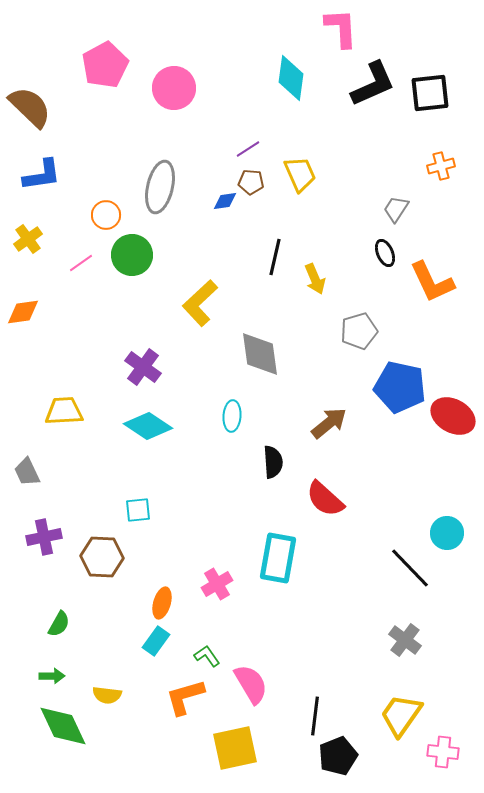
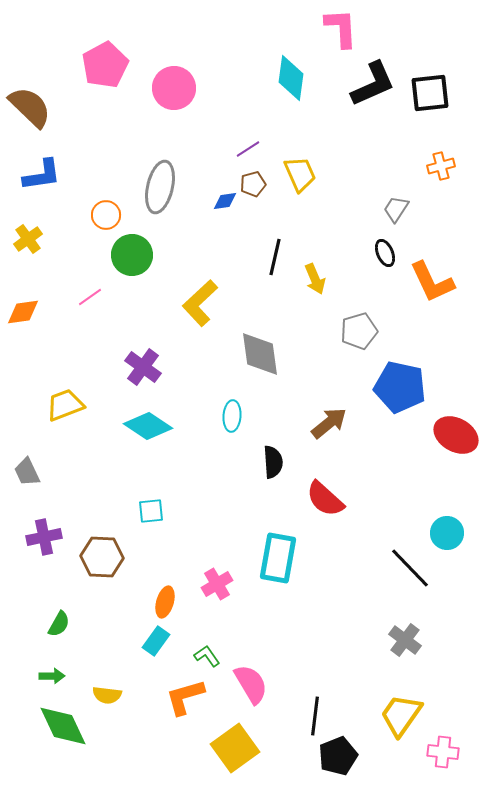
brown pentagon at (251, 182): moved 2 px right, 2 px down; rotated 20 degrees counterclockwise
pink line at (81, 263): moved 9 px right, 34 px down
yellow trapezoid at (64, 411): moved 1 px right, 6 px up; rotated 18 degrees counterclockwise
red ellipse at (453, 416): moved 3 px right, 19 px down
cyan square at (138, 510): moved 13 px right, 1 px down
orange ellipse at (162, 603): moved 3 px right, 1 px up
yellow square at (235, 748): rotated 24 degrees counterclockwise
